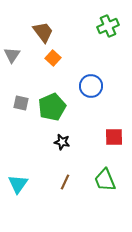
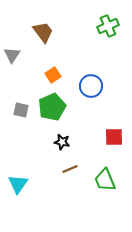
orange square: moved 17 px down; rotated 14 degrees clockwise
gray square: moved 7 px down
brown line: moved 5 px right, 13 px up; rotated 42 degrees clockwise
